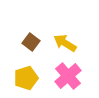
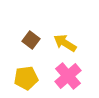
brown square: moved 2 px up
yellow pentagon: rotated 10 degrees clockwise
